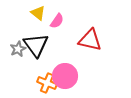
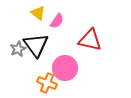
pink circle: moved 8 px up
